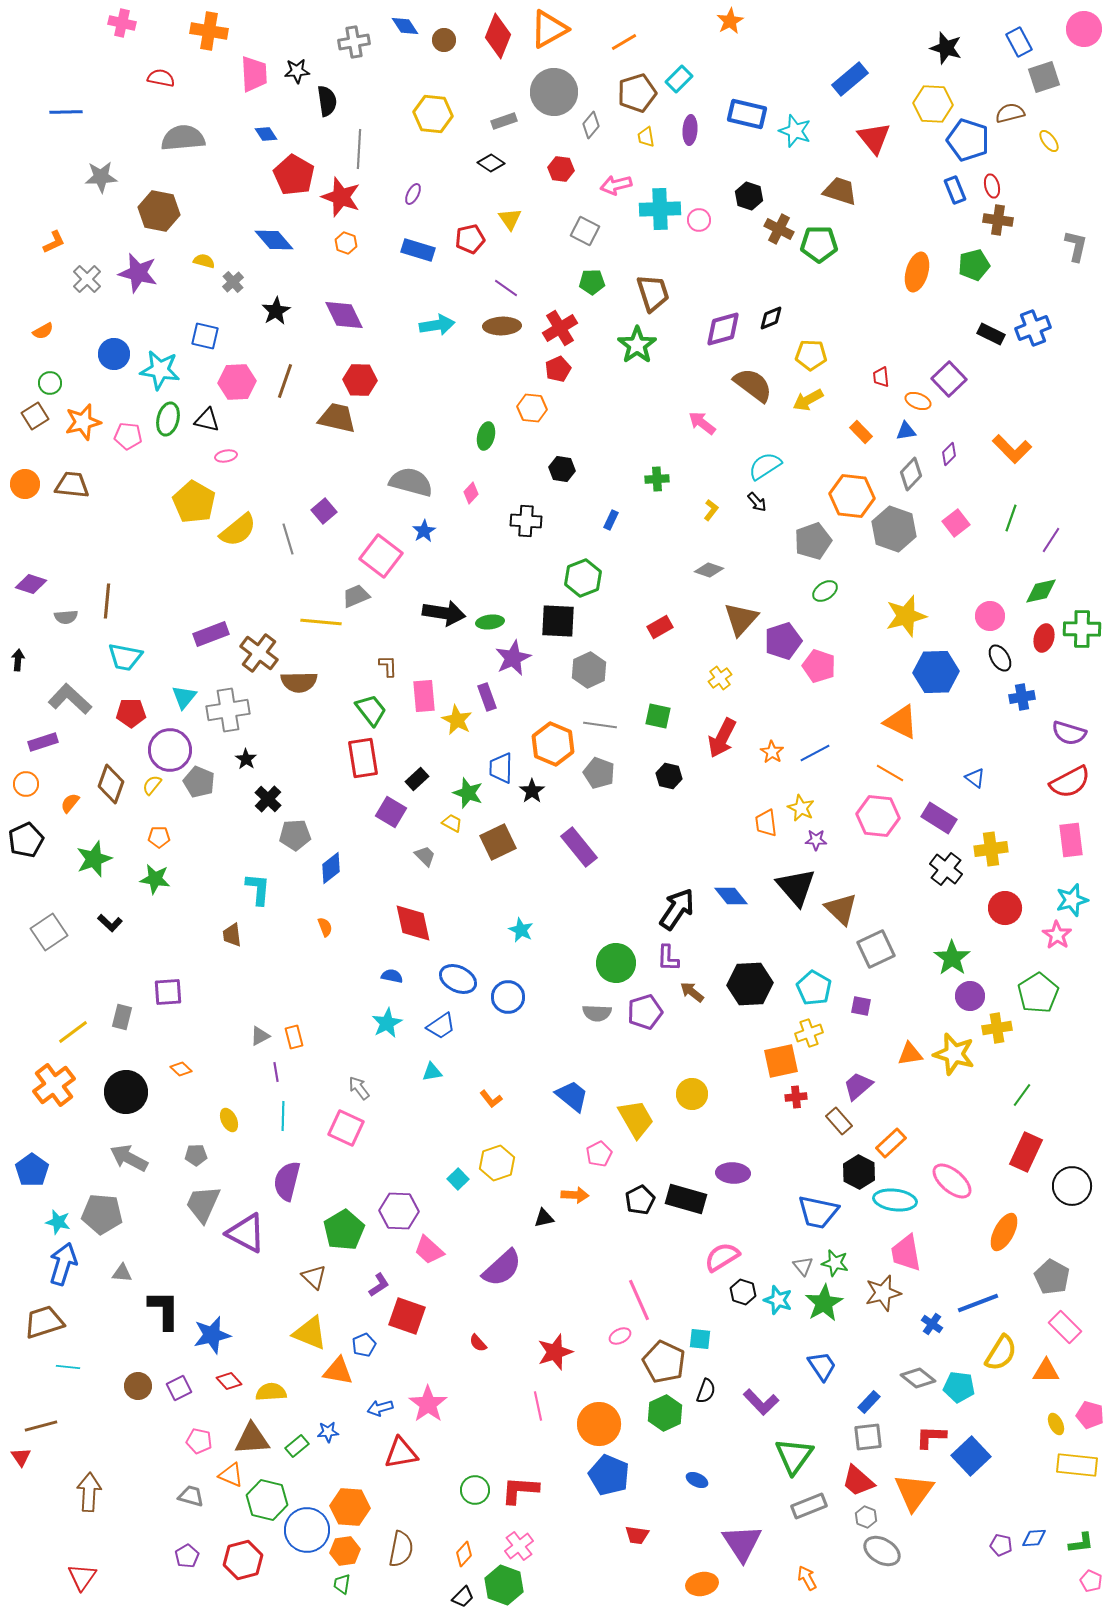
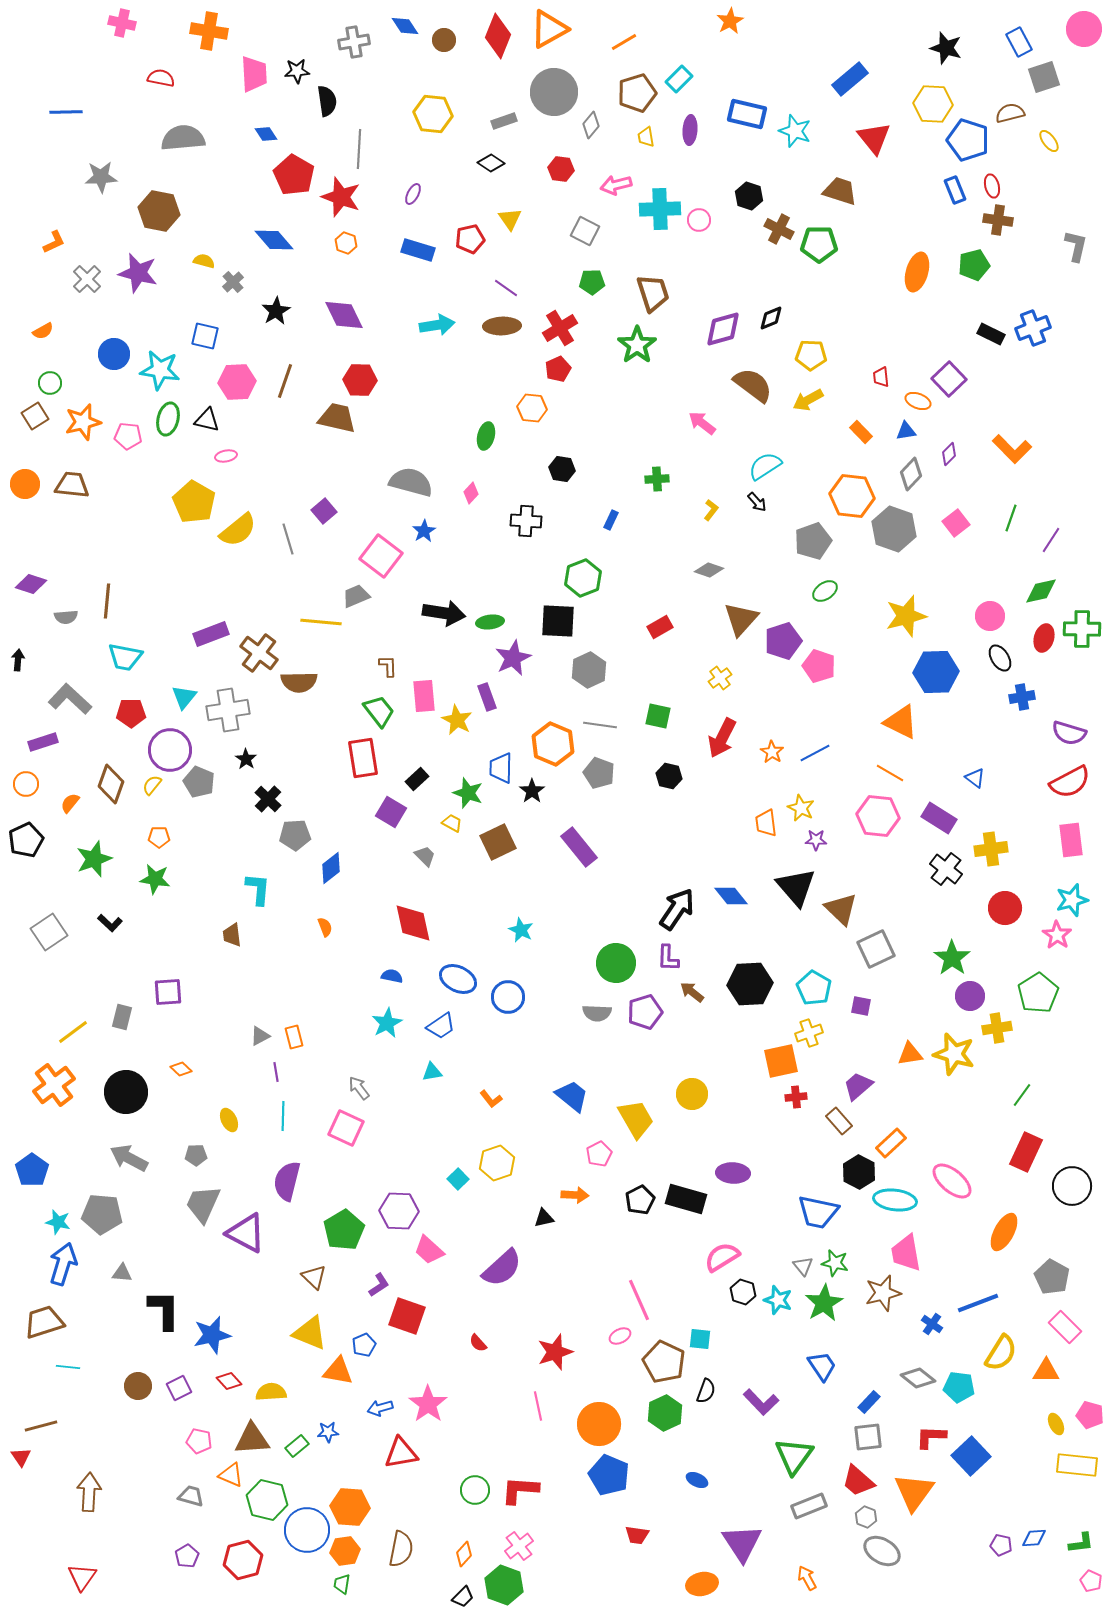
green trapezoid at (371, 710): moved 8 px right, 1 px down
